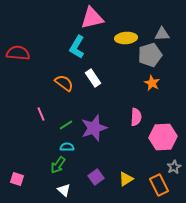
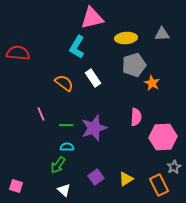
gray pentagon: moved 16 px left, 10 px down
green line: rotated 32 degrees clockwise
pink square: moved 1 px left, 7 px down
